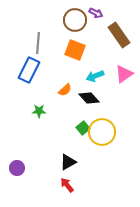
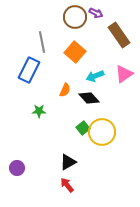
brown circle: moved 3 px up
gray line: moved 4 px right, 1 px up; rotated 15 degrees counterclockwise
orange square: moved 2 px down; rotated 20 degrees clockwise
orange semicircle: rotated 24 degrees counterclockwise
